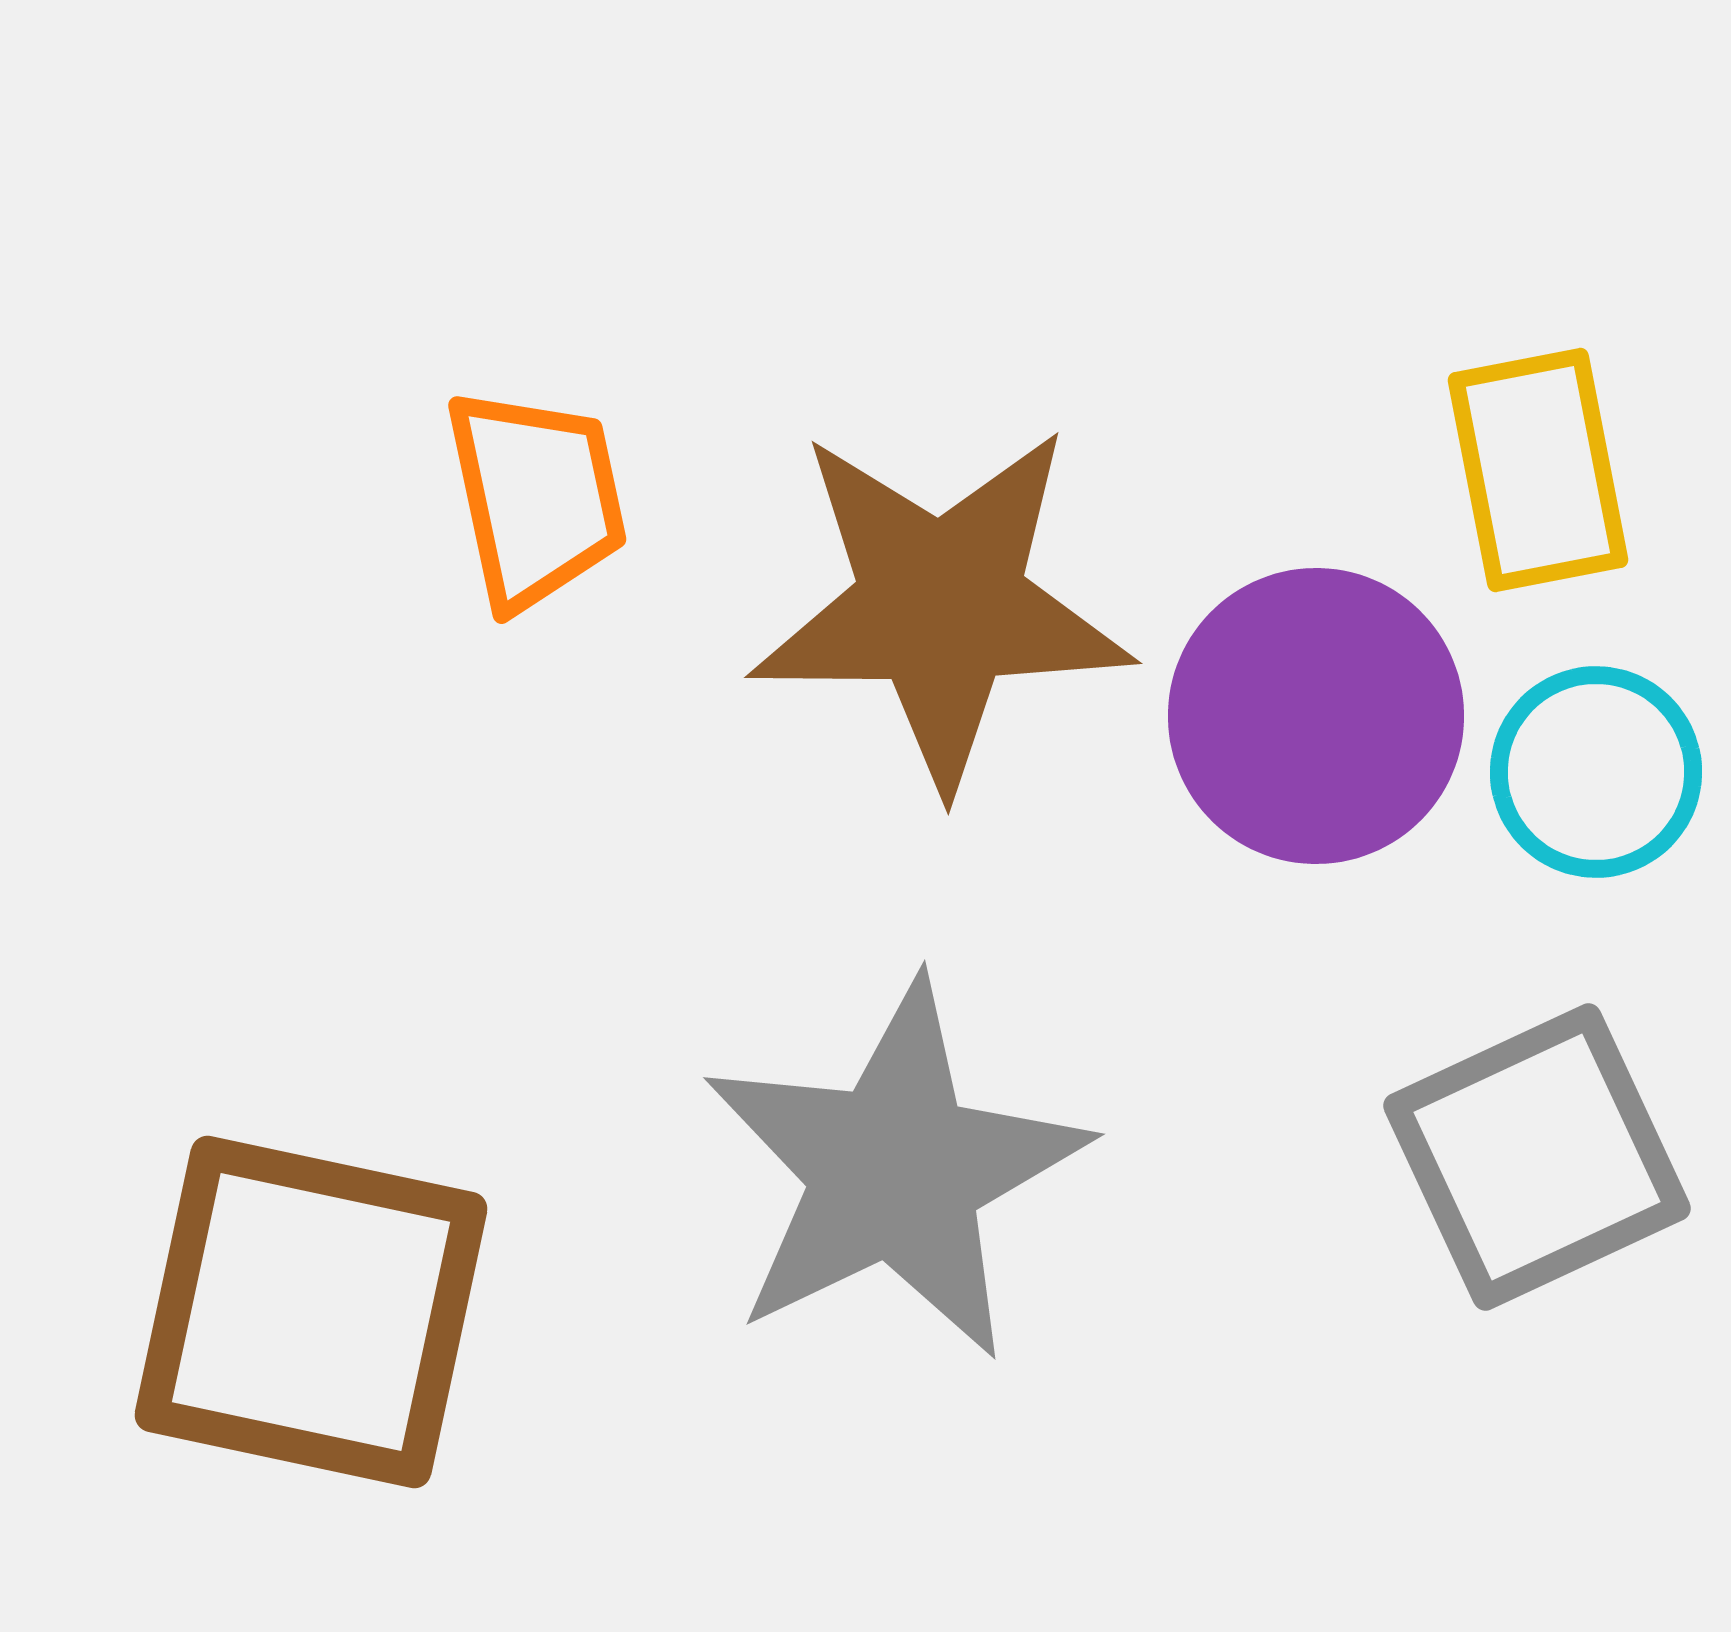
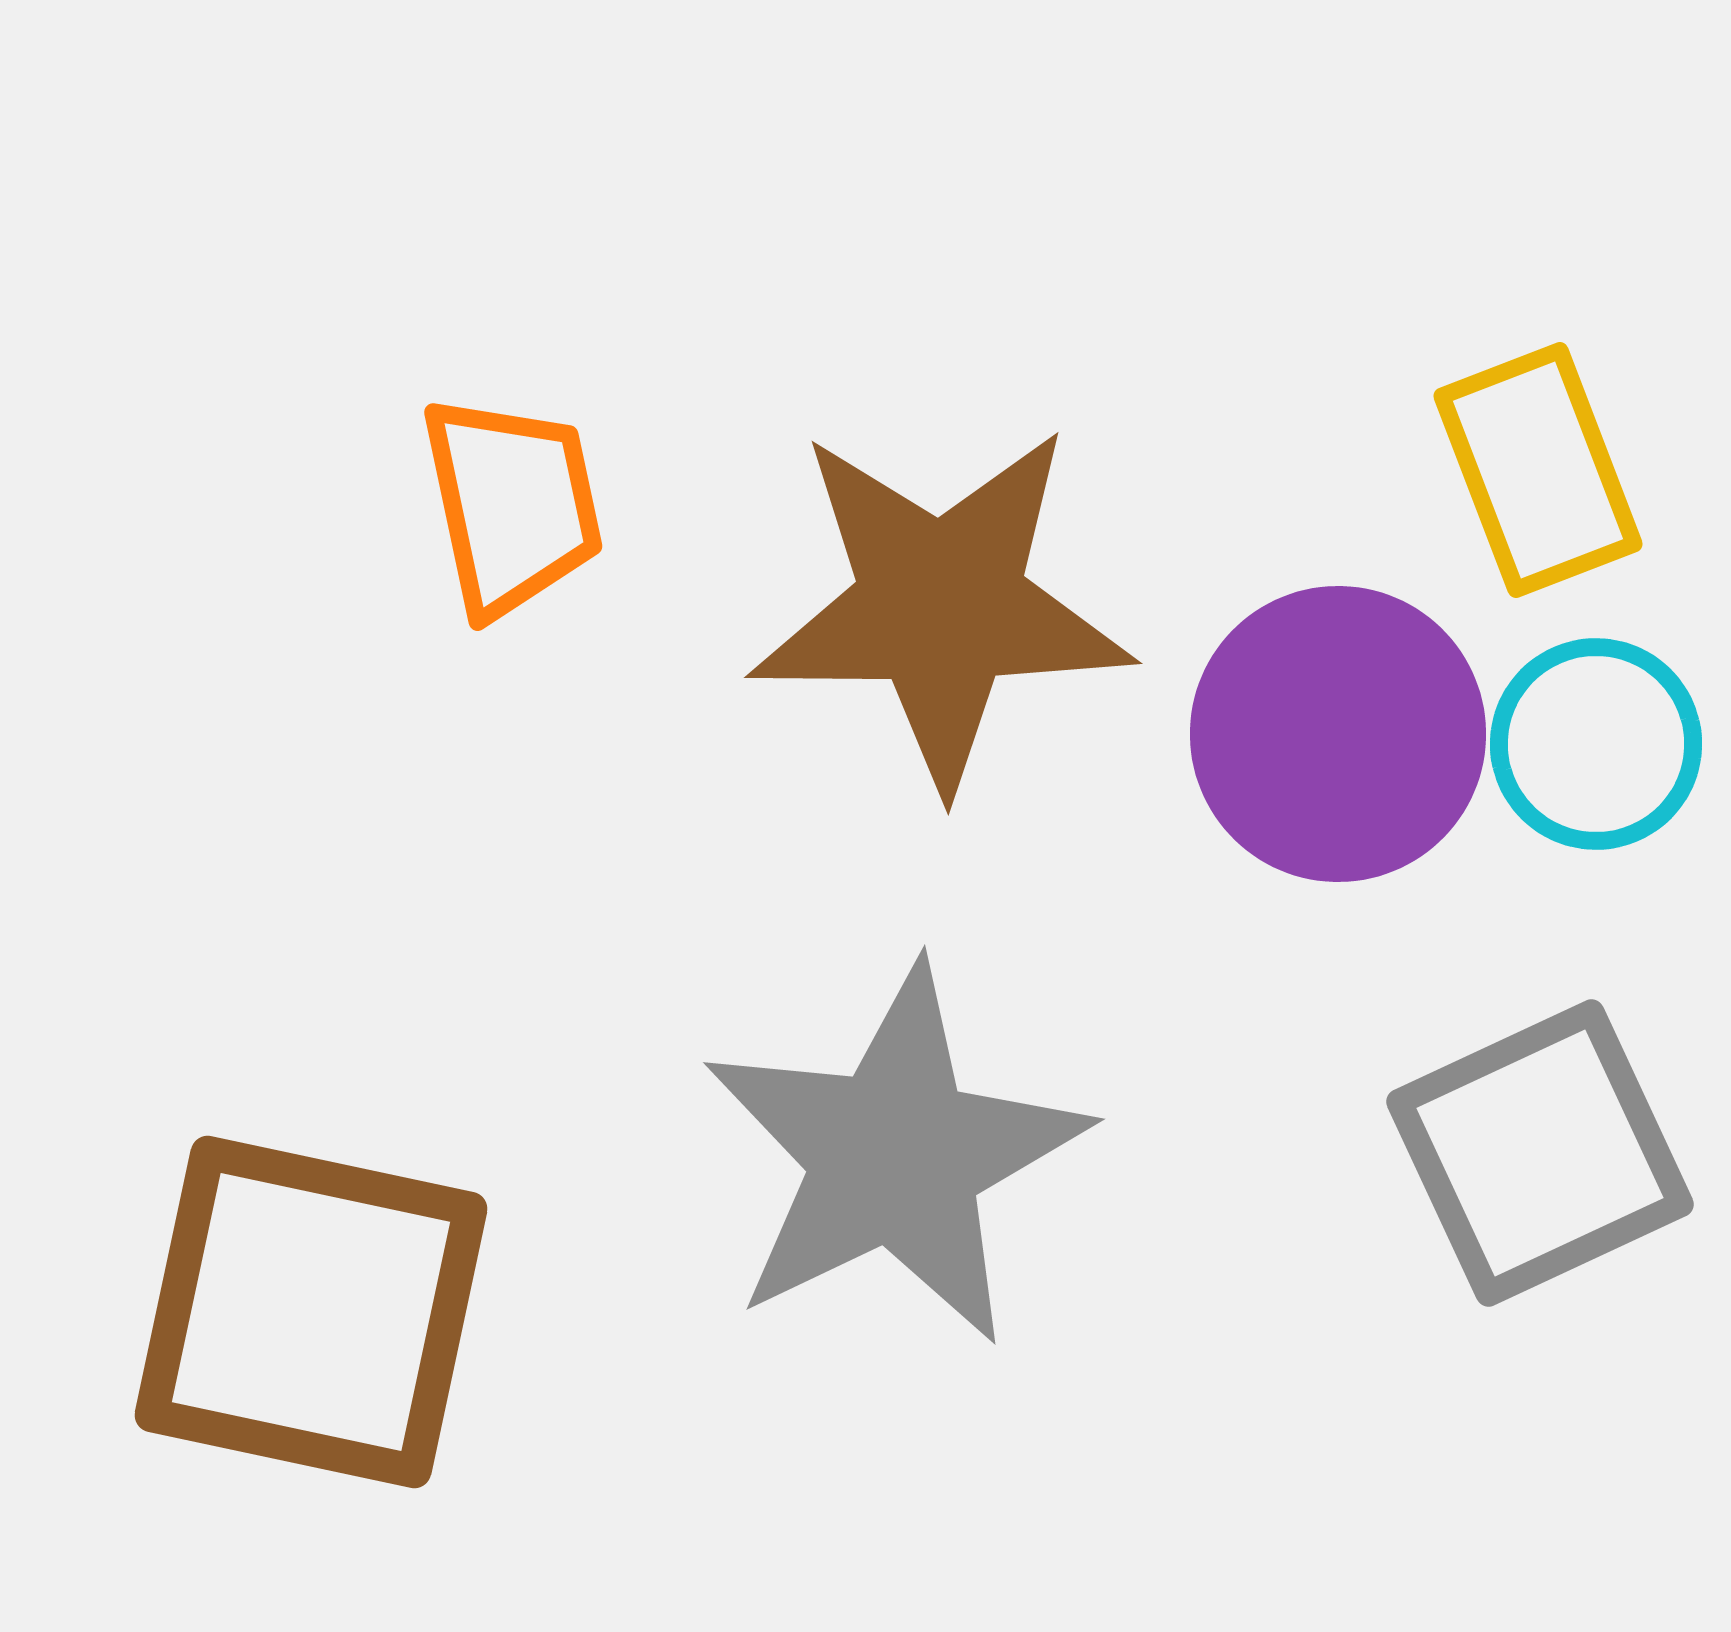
yellow rectangle: rotated 10 degrees counterclockwise
orange trapezoid: moved 24 px left, 7 px down
purple circle: moved 22 px right, 18 px down
cyan circle: moved 28 px up
gray square: moved 3 px right, 4 px up
gray star: moved 15 px up
